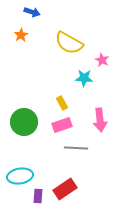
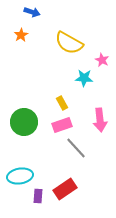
gray line: rotated 45 degrees clockwise
